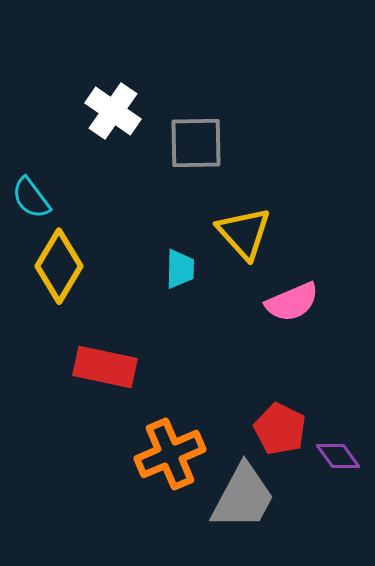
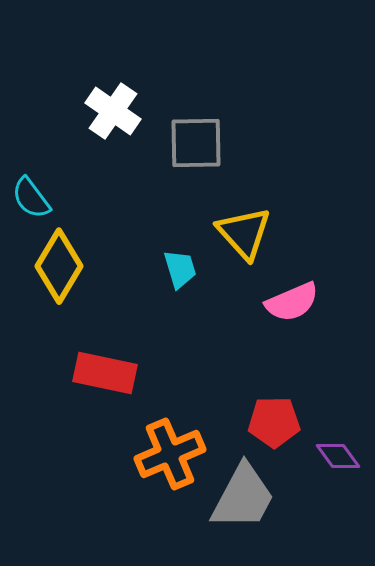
cyan trapezoid: rotated 18 degrees counterclockwise
red rectangle: moved 6 px down
red pentagon: moved 6 px left, 7 px up; rotated 27 degrees counterclockwise
